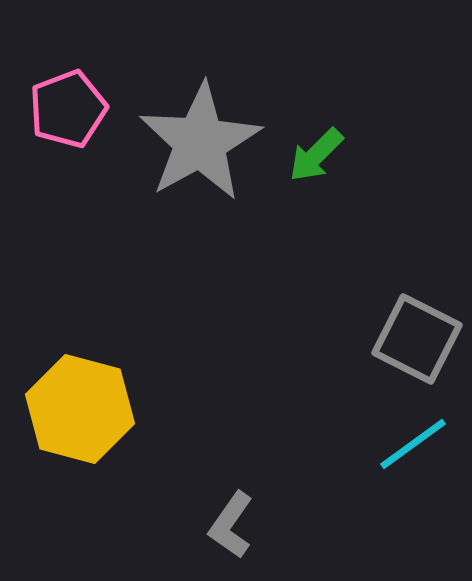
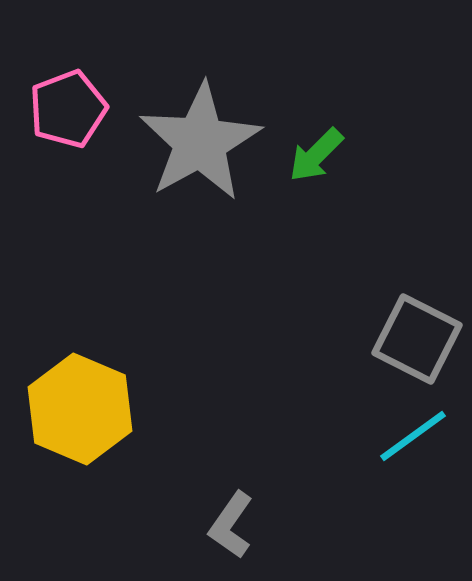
yellow hexagon: rotated 8 degrees clockwise
cyan line: moved 8 px up
